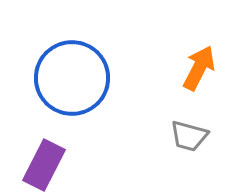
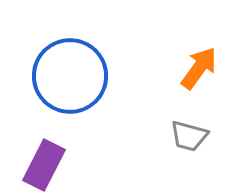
orange arrow: rotated 9 degrees clockwise
blue circle: moved 2 px left, 2 px up
